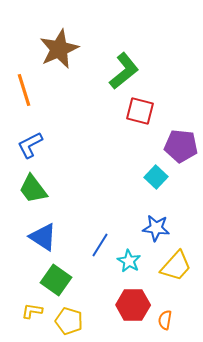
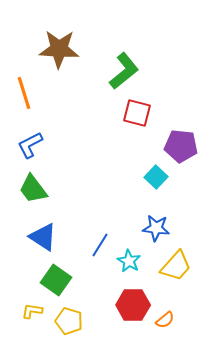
brown star: rotated 27 degrees clockwise
orange line: moved 3 px down
red square: moved 3 px left, 2 px down
orange semicircle: rotated 138 degrees counterclockwise
